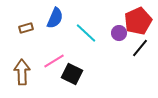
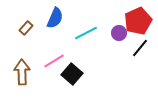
brown rectangle: rotated 32 degrees counterclockwise
cyan line: rotated 70 degrees counterclockwise
black square: rotated 15 degrees clockwise
